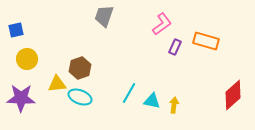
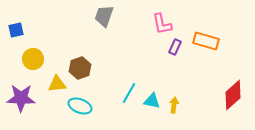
pink L-shape: rotated 115 degrees clockwise
yellow circle: moved 6 px right
cyan ellipse: moved 9 px down
